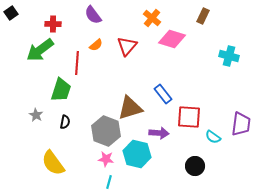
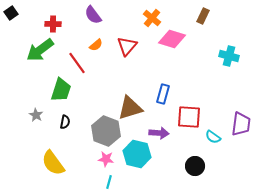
red line: rotated 40 degrees counterclockwise
blue rectangle: rotated 54 degrees clockwise
